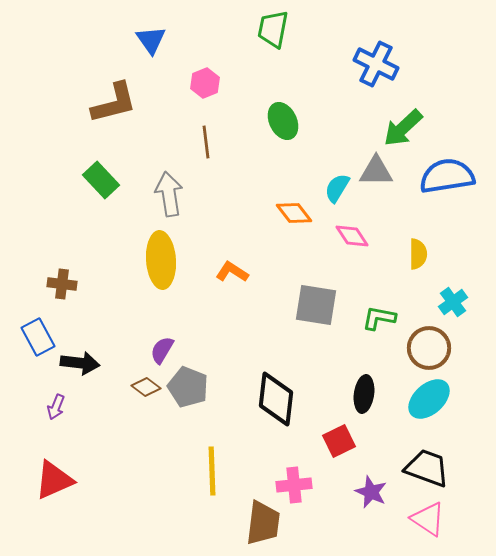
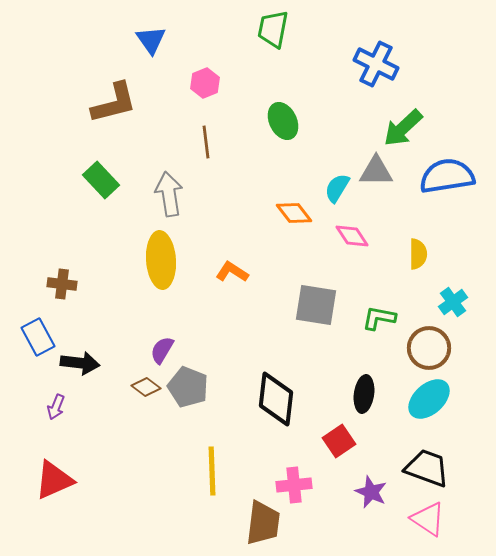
red square: rotated 8 degrees counterclockwise
